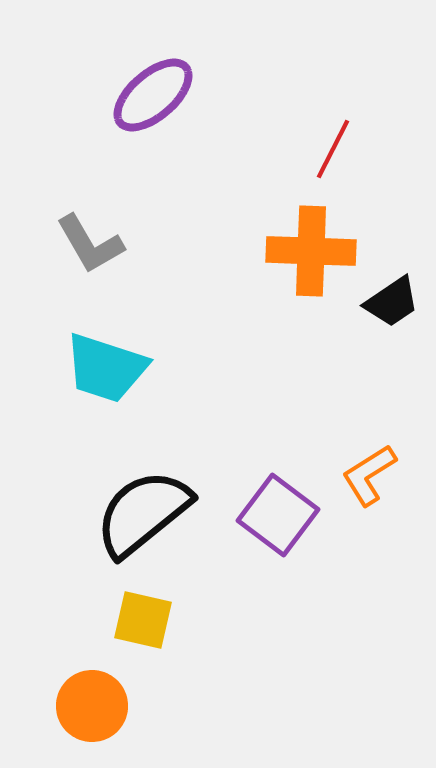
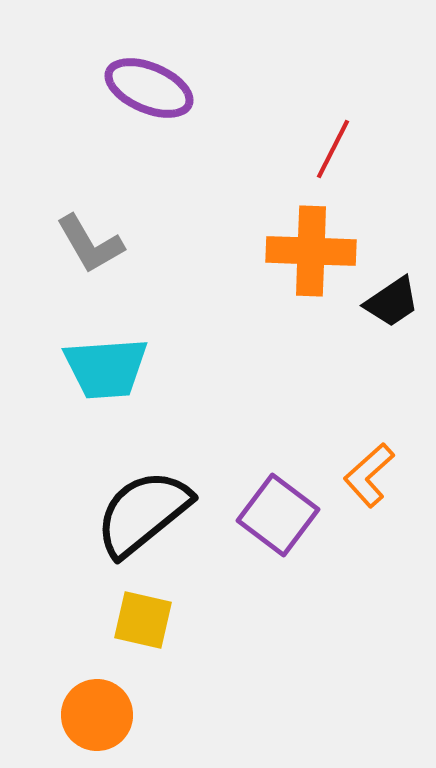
purple ellipse: moved 4 px left, 7 px up; rotated 64 degrees clockwise
cyan trapezoid: rotated 22 degrees counterclockwise
orange L-shape: rotated 10 degrees counterclockwise
orange circle: moved 5 px right, 9 px down
